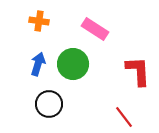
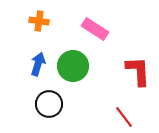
green circle: moved 2 px down
